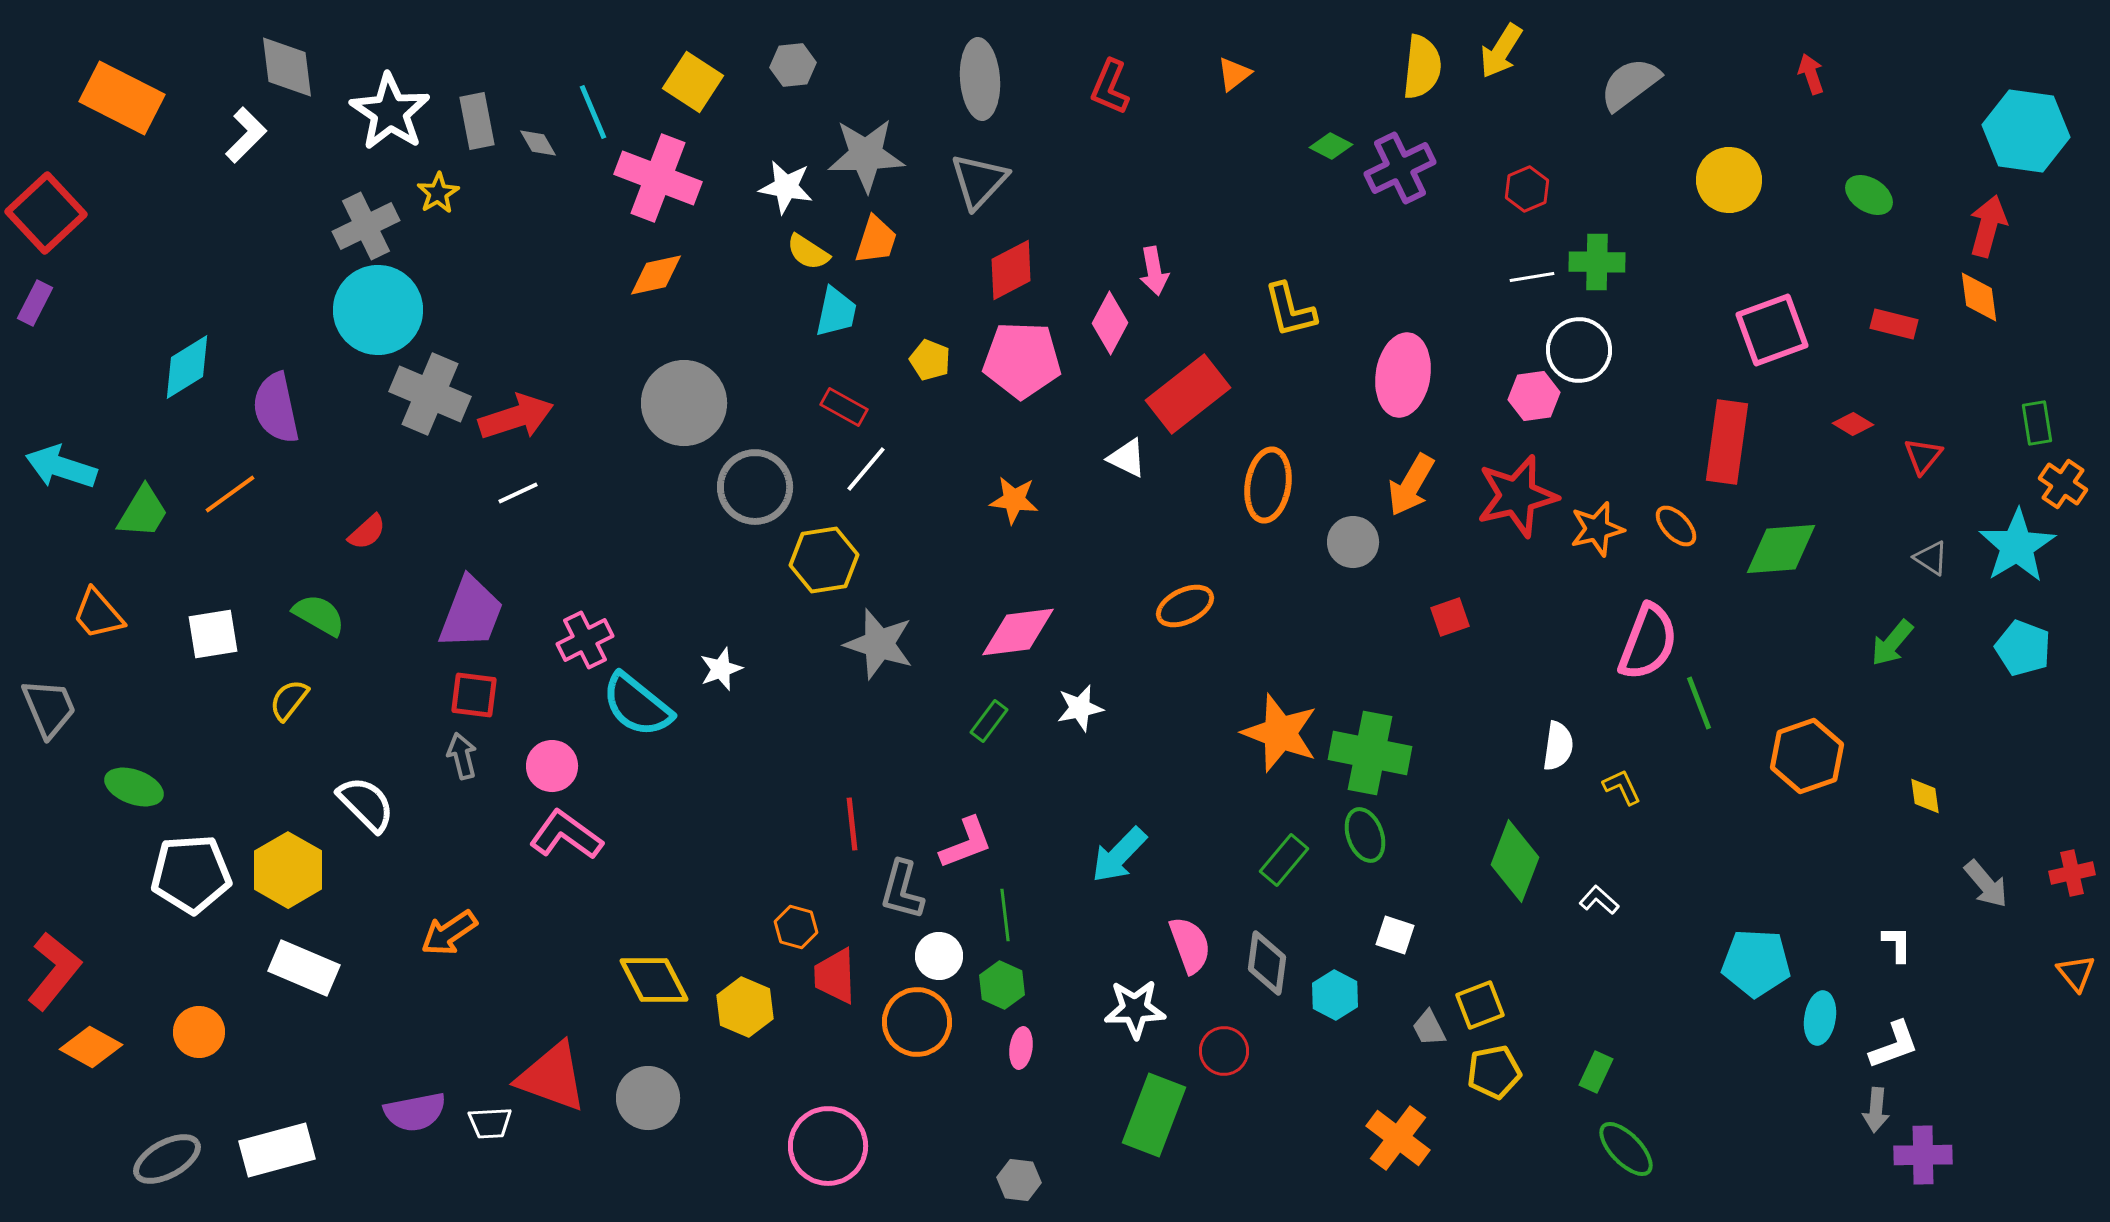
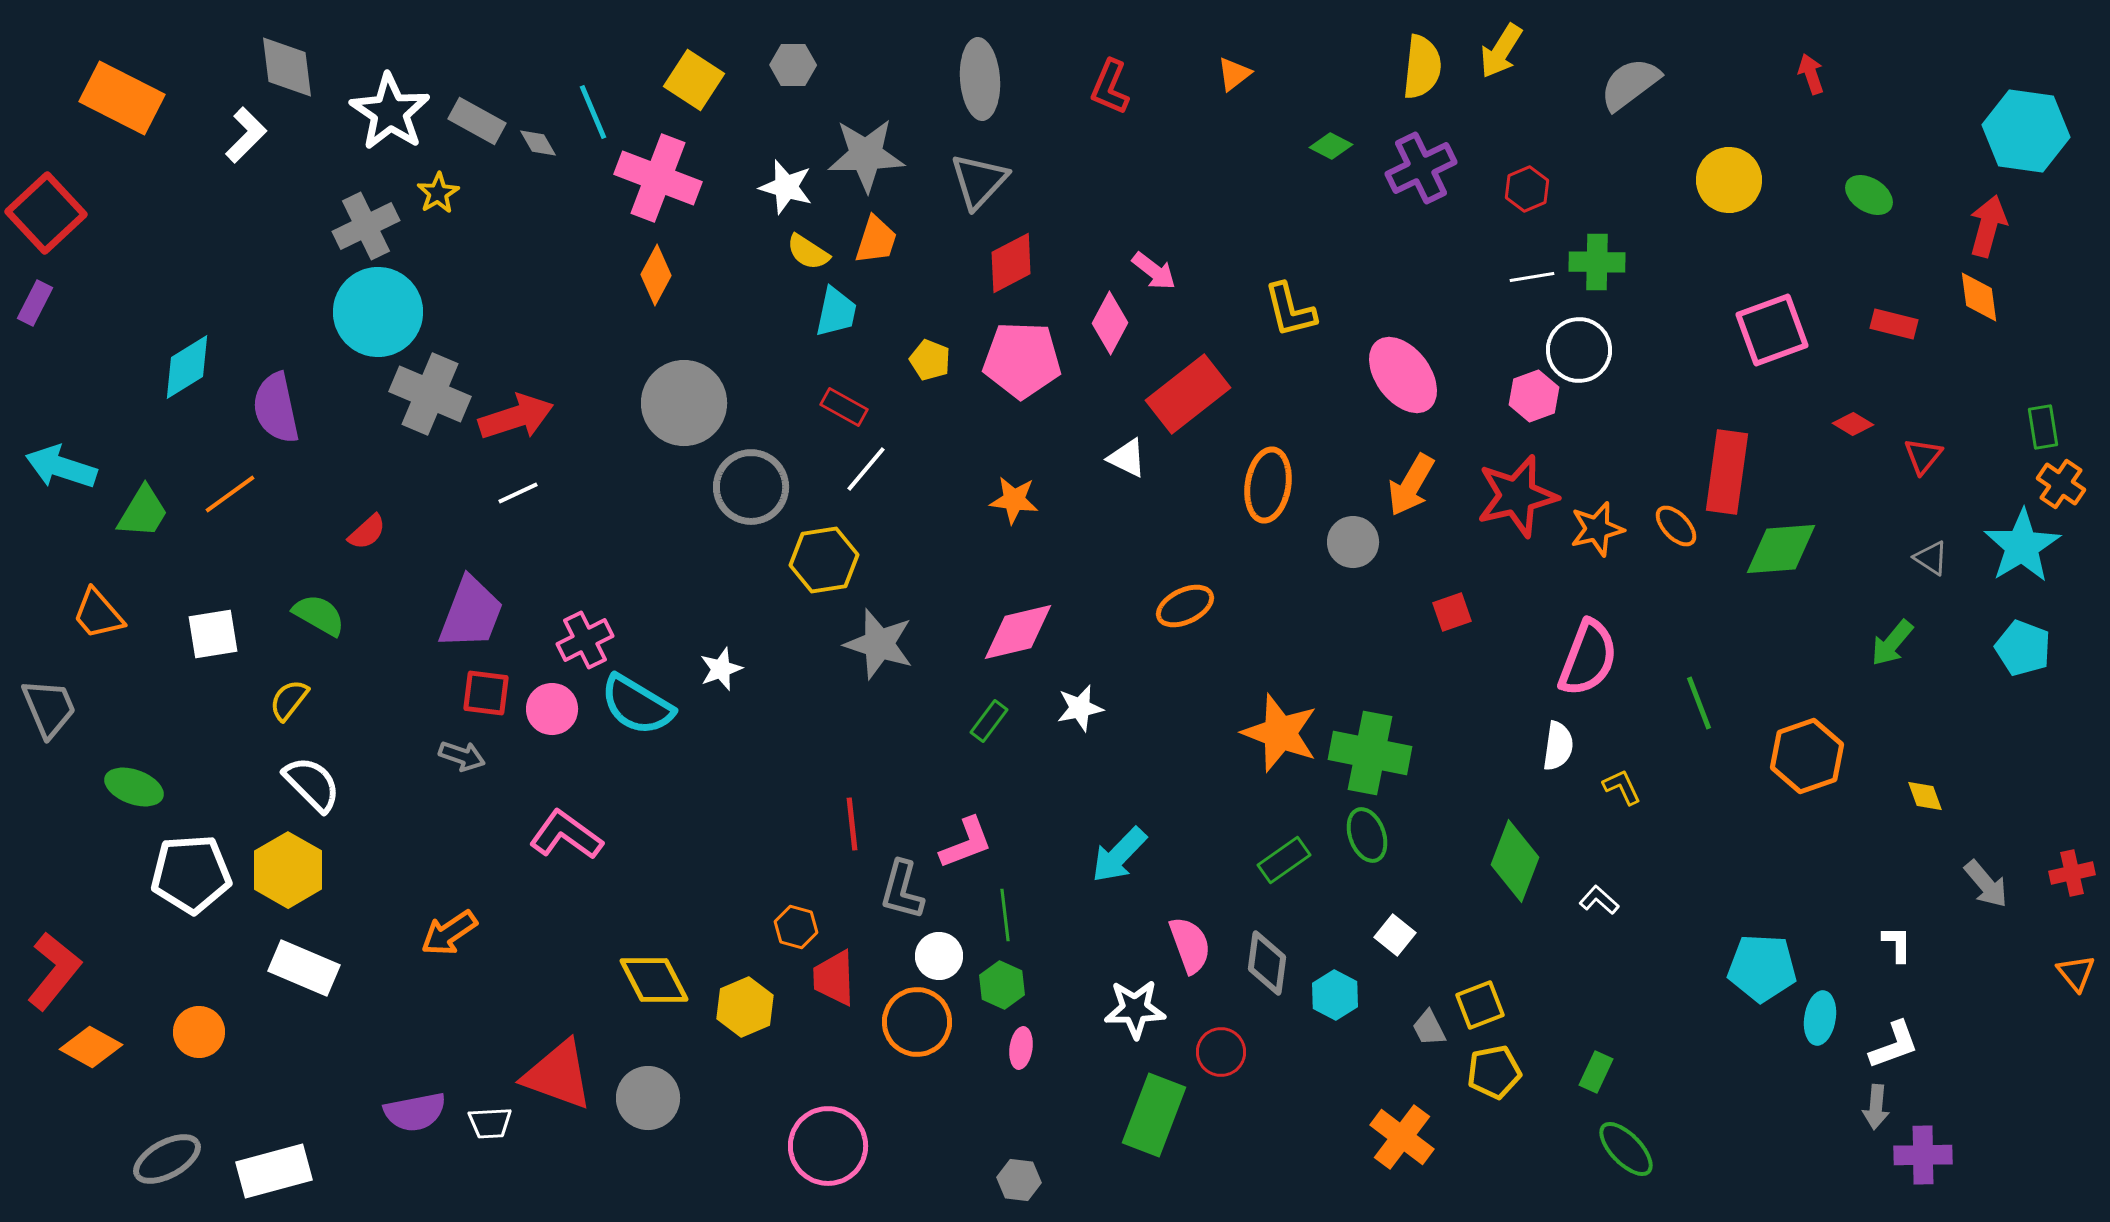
gray hexagon at (793, 65): rotated 6 degrees clockwise
yellow square at (693, 82): moved 1 px right, 2 px up
gray rectangle at (477, 121): rotated 50 degrees counterclockwise
purple cross at (1400, 168): moved 21 px right
white star at (786, 187): rotated 6 degrees clockwise
red diamond at (1011, 270): moved 7 px up
pink arrow at (1154, 271): rotated 42 degrees counterclockwise
orange diamond at (656, 275): rotated 50 degrees counterclockwise
cyan circle at (378, 310): moved 2 px down
pink ellipse at (1403, 375): rotated 46 degrees counterclockwise
pink hexagon at (1534, 396): rotated 12 degrees counterclockwise
green rectangle at (2037, 423): moved 6 px right, 4 px down
red rectangle at (1727, 442): moved 30 px down
orange cross at (2063, 484): moved 2 px left
gray circle at (755, 487): moved 4 px left
cyan star at (2017, 546): moved 5 px right
red square at (1450, 617): moved 2 px right, 5 px up
pink diamond at (1018, 632): rotated 6 degrees counterclockwise
pink semicircle at (1648, 642): moved 60 px left, 16 px down
red square at (474, 695): moved 12 px right, 2 px up
cyan semicircle at (637, 705): rotated 8 degrees counterclockwise
gray arrow at (462, 756): rotated 123 degrees clockwise
pink circle at (552, 766): moved 57 px up
yellow diamond at (1925, 796): rotated 12 degrees counterclockwise
white semicircle at (366, 804): moved 54 px left, 20 px up
green ellipse at (1365, 835): moved 2 px right
green rectangle at (1284, 860): rotated 15 degrees clockwise
white square at (1395, 935): rotated 21 degrees clockwise
cyan pentagon at (1756, 963): moved 6 px right, 5 px down
red trapezoid at (835, 976): moved 1 px left, 2 px down
yellow hexagon at (745, 1007): rotated 14 degrees clockwise
red circle at (1224, 1051): moved 3 px left, 1 px down
red triangle at (552, 1077): moved 6 px right, 2 px up
gray arrow at (1876, 1110): moved 3 px up
orange cross at (1398, 1138): moved 4 px right, 1 px up
white rectangle at (277, 1150): moved 3 px left, 21 px down
